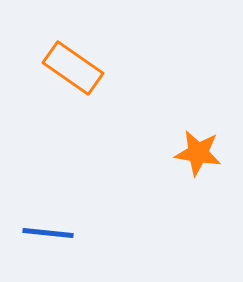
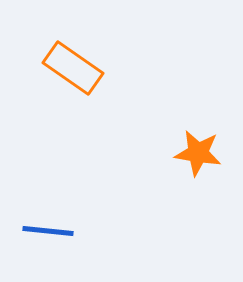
blue line: moved 2 px up
